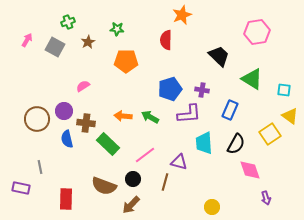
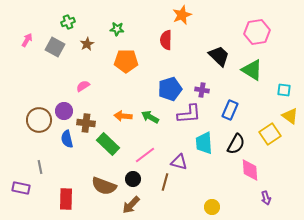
brown star: moved 1 px left, 2 px down
green triangle: moved 9 px up
brown circle: moved 2 px right, 1 px down
pink diamond: rotated 15 degrees clockwise
